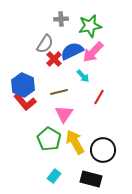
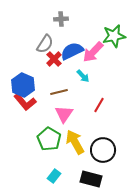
green star: moved 24 px right, 10 px down
red line: moved 8 px down
